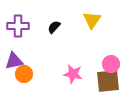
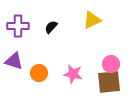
yellow triangle: rotated 30 degrees clockwise
black semicircle: moved 3 px left
purple triangle: rotated 30 degrees clockwise
orange circle: moved 15 px right, 1 px up
brown square: moved 1 px right, 1 px down
